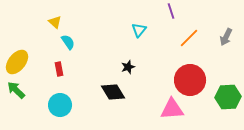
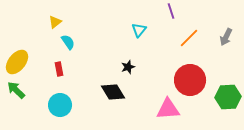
yellow triangle: rotated 40 degrees clockwise
pink triangle: moved 4 px left
